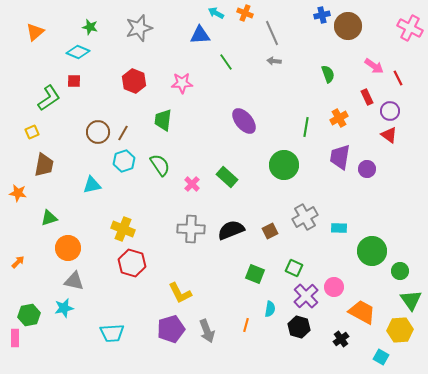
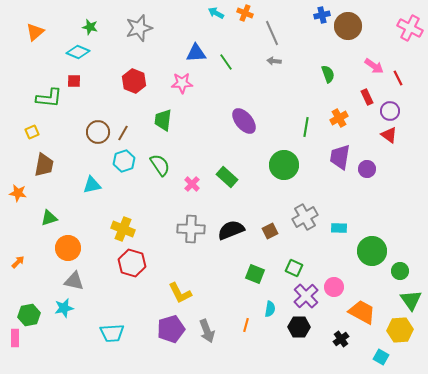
blue triangle at (200, 35): moved 4 px left, 18 px down
green L-shape at (49, 98): rotated 40 degrees clockwise
black hexagon at (299, 327): rotated 15 degrees counterclockwise
